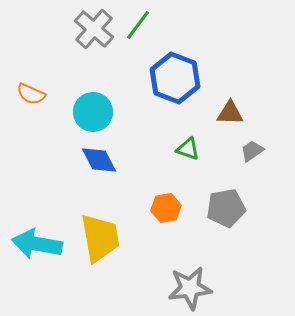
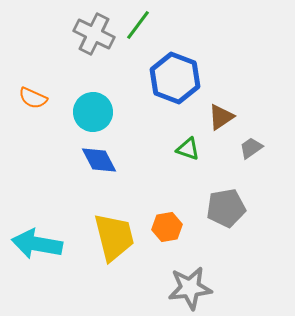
gray cross: moved 5 px down; rotated 15 degrees counterclockwise
orange semicircle: moved 2 px right, 4 px down
brown triangle: moved 9 px left, 4 px down; rotated 36 degrees counterclockwise
gray trapezoid: moved 1 px left, 3 px up
orange hexagon: moved 1 px right, 19 px down
yellow trapezoid: moved 14 px right, 1 px up; rotated 4 degrees counterclockwise
